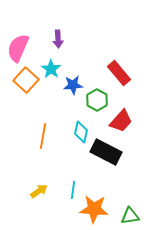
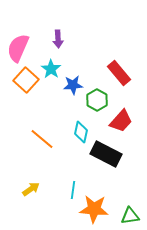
orange line: moved 1 px left, 3 px down; rotated 60 degrees counterclockwise
black rectangle: moved 2 px down
yellow arrow: moved 8 px left, 2 px up
